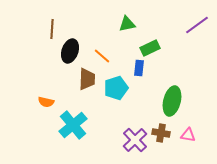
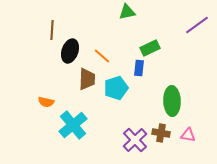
green triangle: moved 12 px up
brown line: moved 1 px down
green ellipse: rotated 16 degrees counterclockwise
